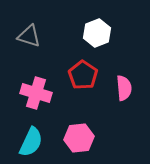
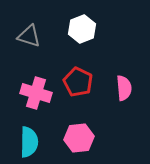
white hexagon: moved 15 px left, 4 px up
red pentagon: moved 5 px left, 7 px down; rotated 8 degrees counterclockwise
cyan semicircle: moved 2 px left; rotated 24 degrees counterclockwise
